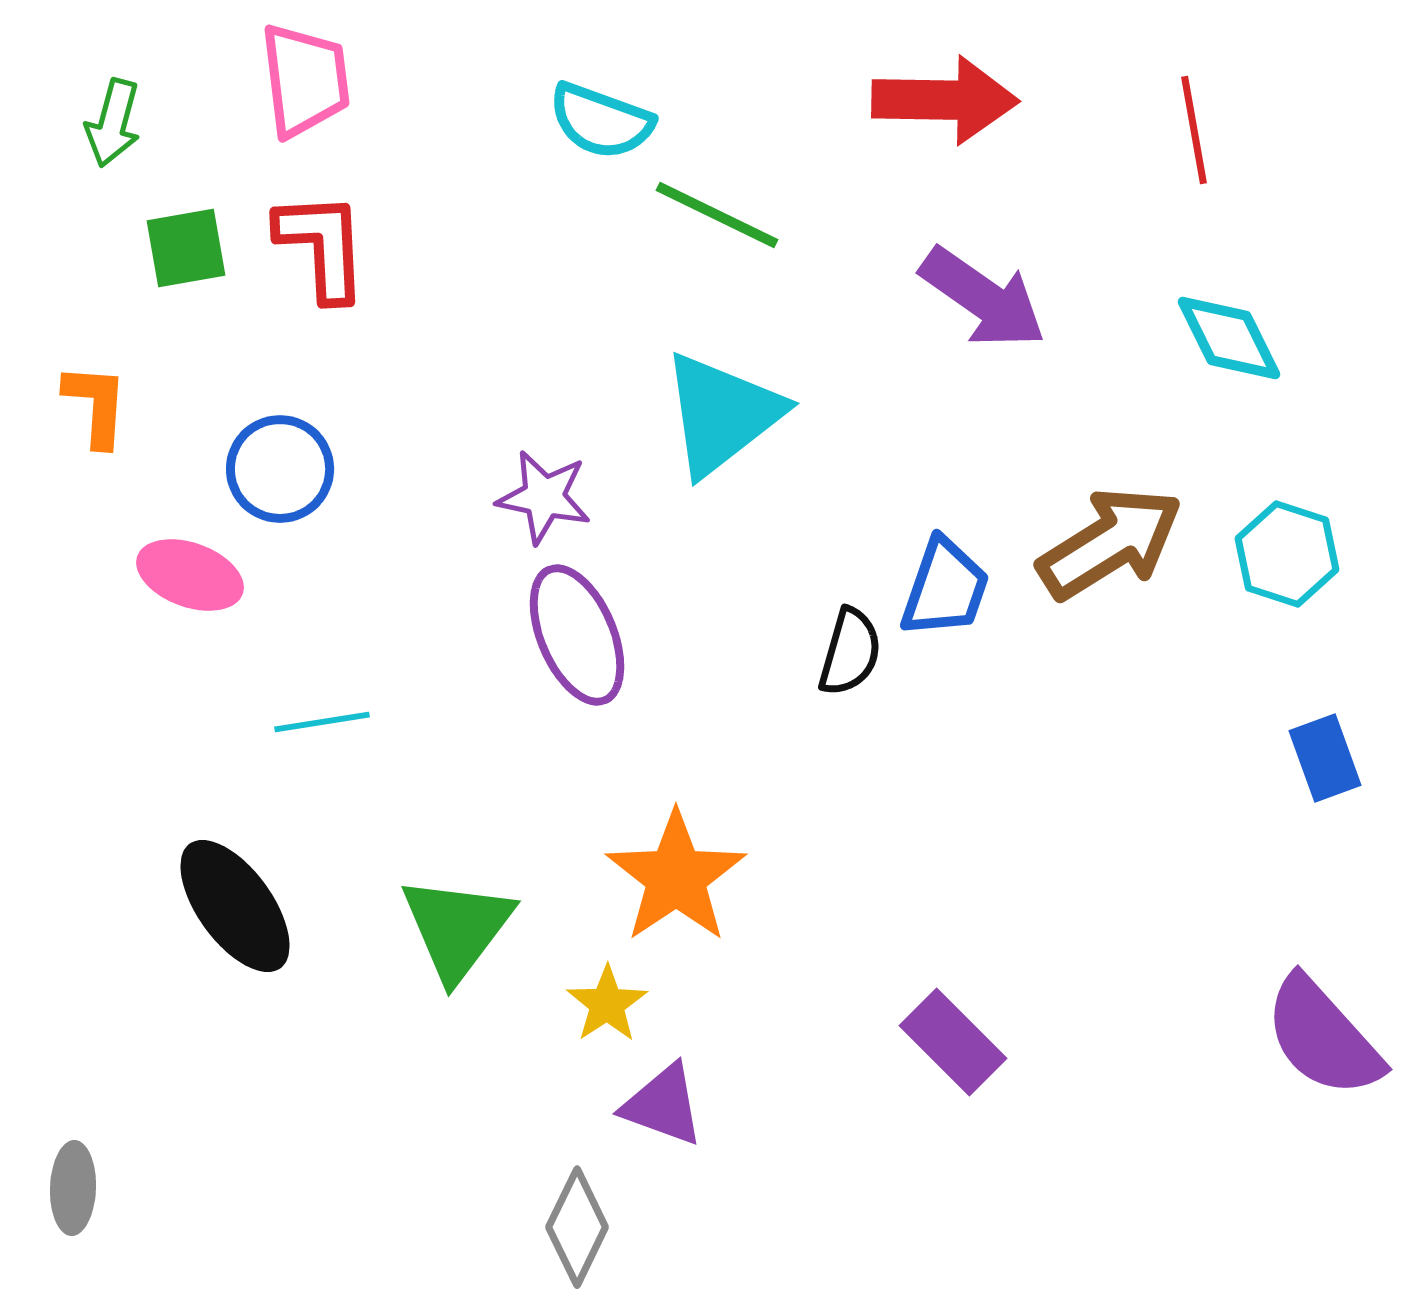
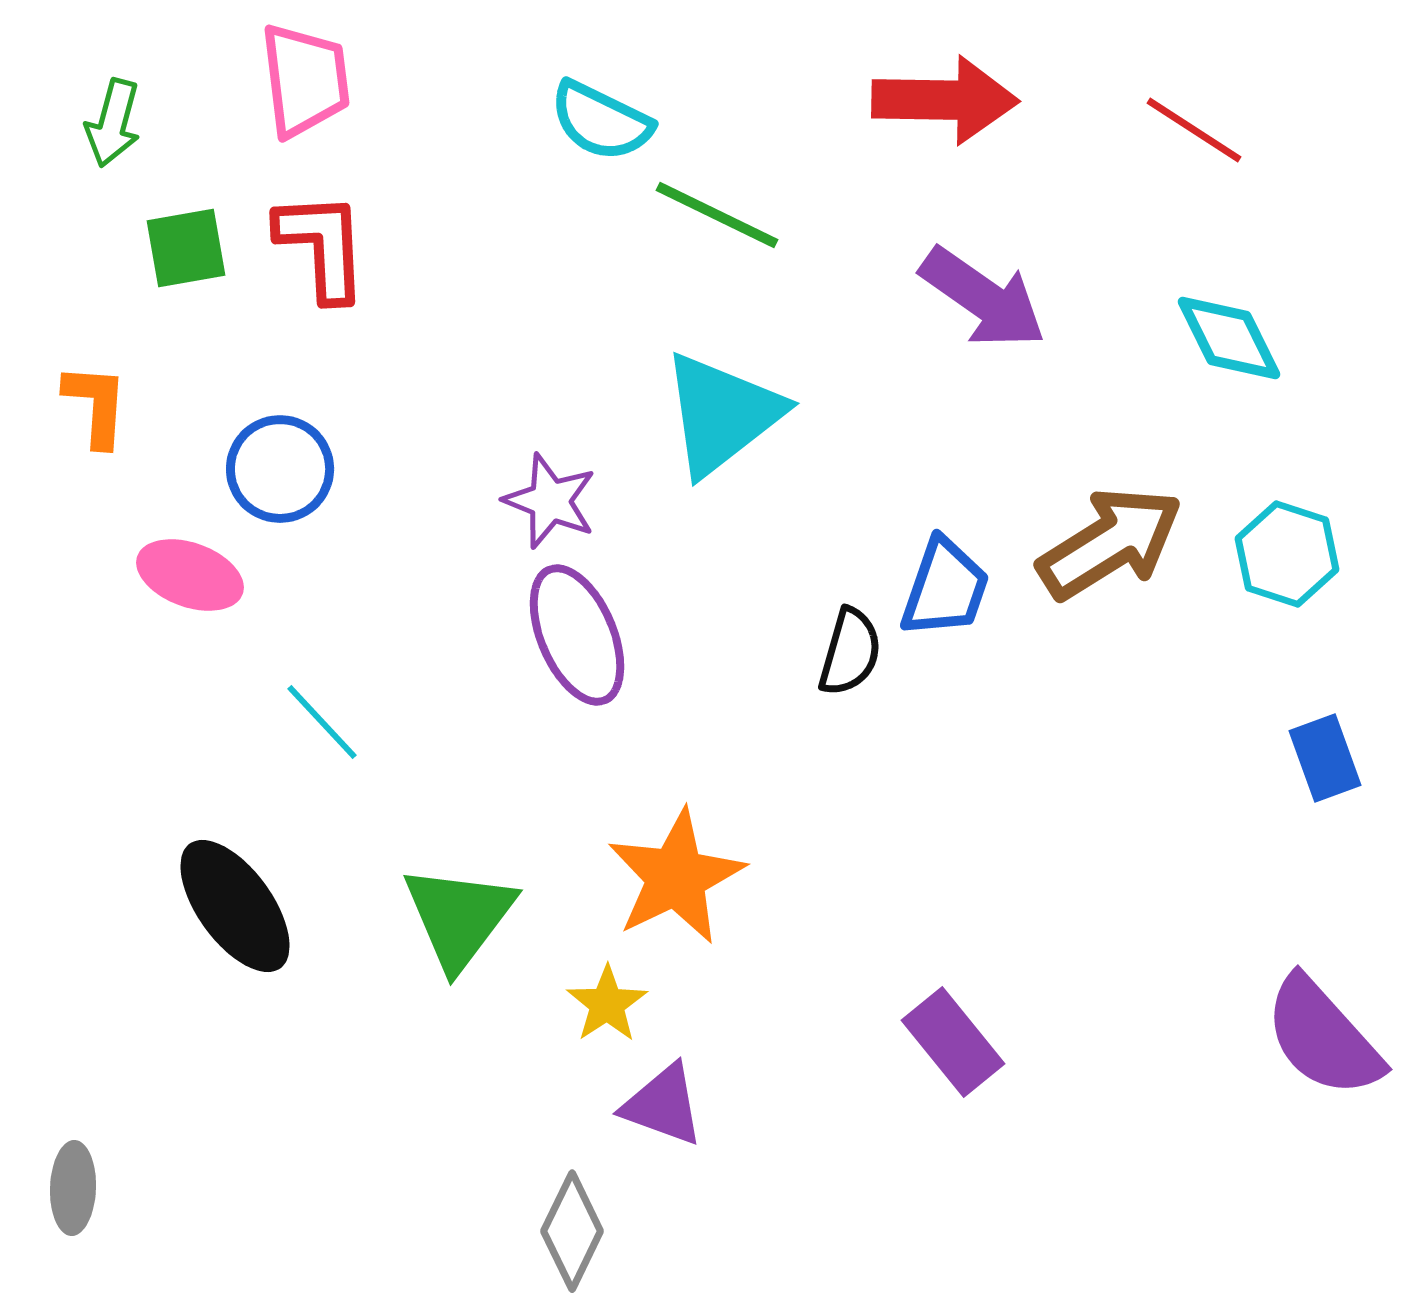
cyan semicircle: rotated 6 degrees clockwise
red line: rotated 47 degrees counterclockwise
purple star: moved 6 px right, 4 px down; rotated 10 degrees clockwise
cyan line: rotated 56 degrees clockwise
orange star: rotated 8 degrees clockwise
green triangle: moved 2 px right, 11 px up
purple rectangle: rotated 6 degrees clockwise
gray diamond: moved 5 px left, 4 px down
